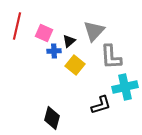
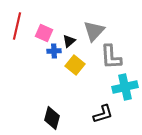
black L-shape: moved 2 px right, 9 px down
